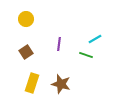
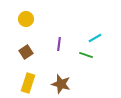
cyan line: moved 1 px up
yellow rectangle: moved 4 px left
